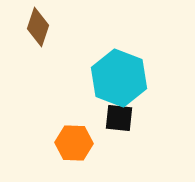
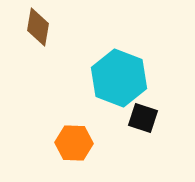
brown diamond: rotated 9 degrees counterclockwise
black square: moved 24 px right; rotated 12 degrees clockwise
